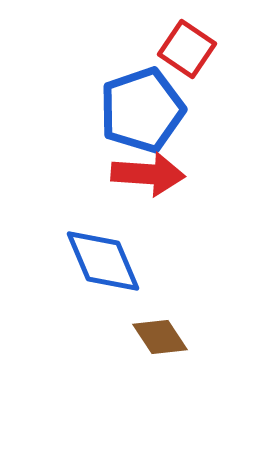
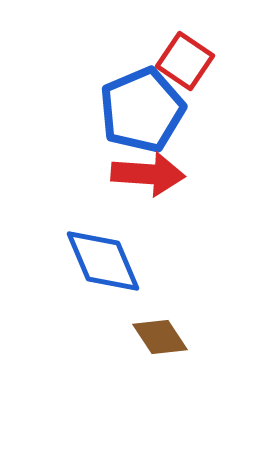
red square: moved 2 px left, 12 px down
blue pentagon: rotated 4 degrees counterclockwise
